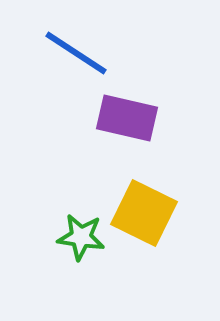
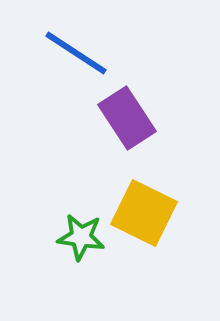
purple rectangle: rotated 44 degrees clockwise
